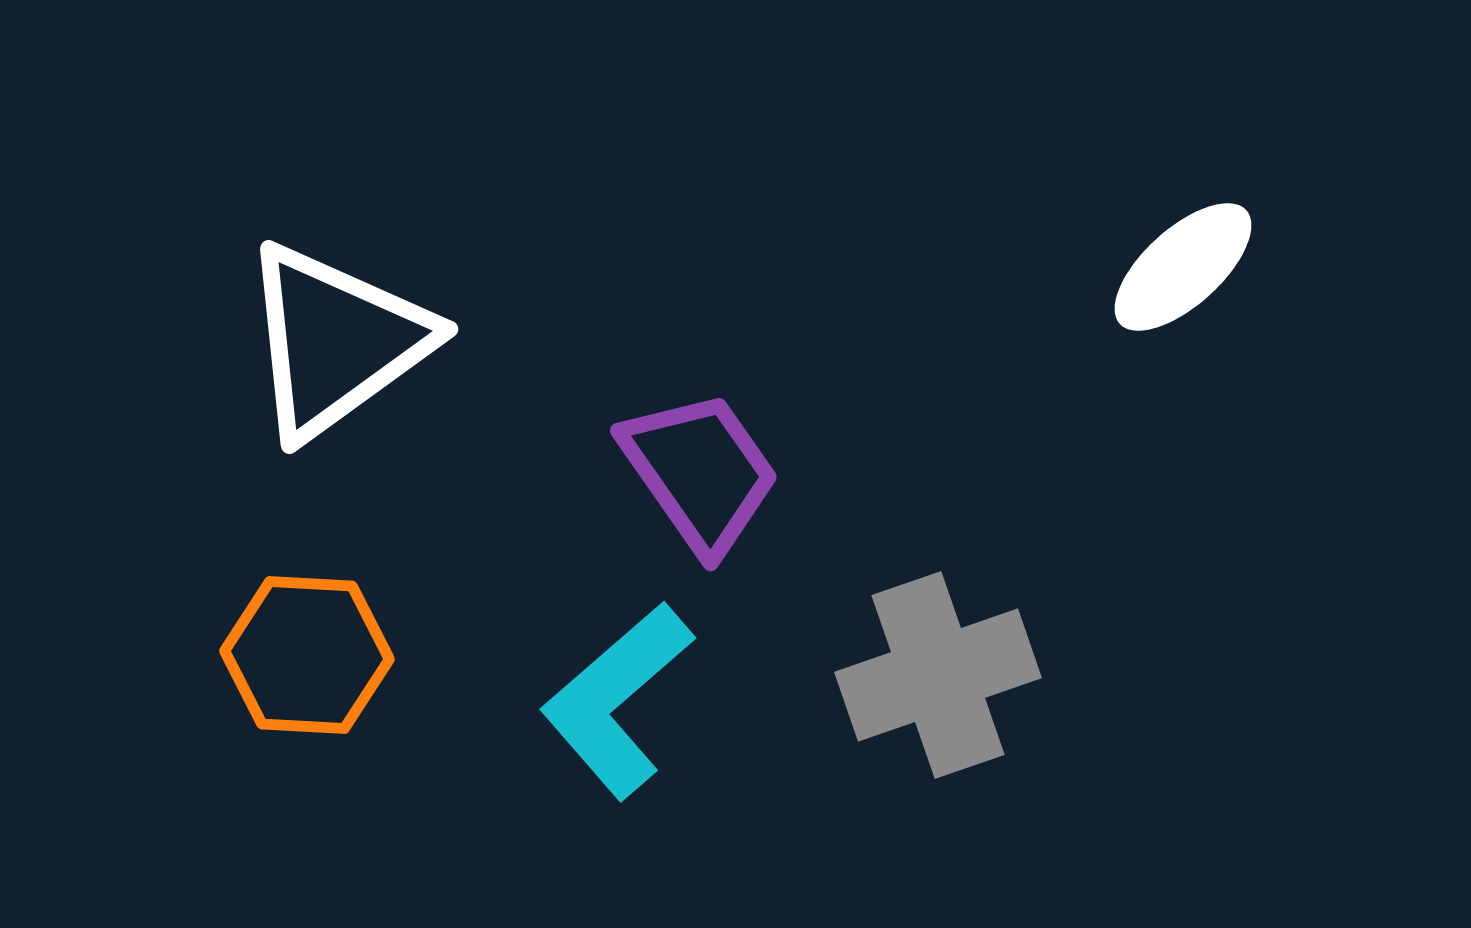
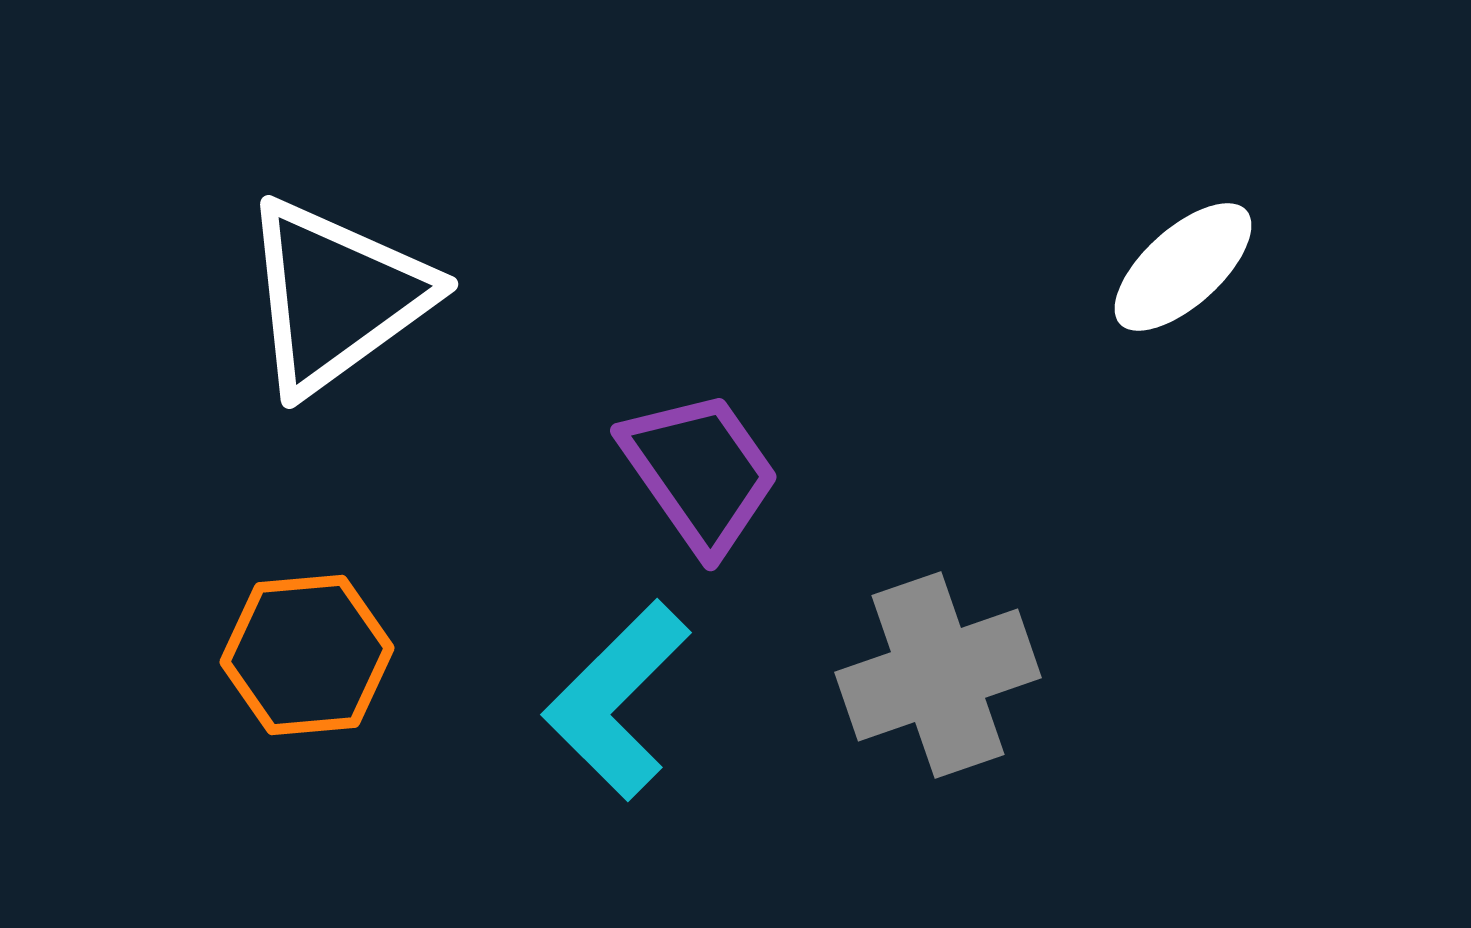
white triangle: moved 45 px up
orange hexagon: rotated 8 degrees counterclockwise
cyan L-shape: rotated 4 degrees counterclockwise
